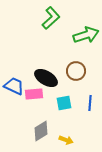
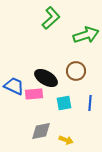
gray diamond: rotated 20 degrees clockwise
